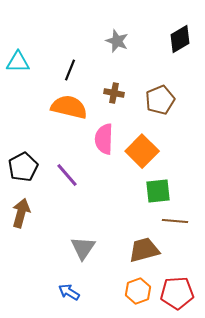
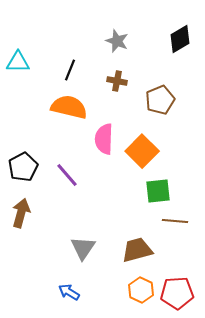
brown cross: moved 3 px right, 12 px up
brown trapezoid: moved 7 px left
orange hexagon: moved 3 px right, 1 px up; rotated 15 degrees counterclockwise
